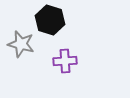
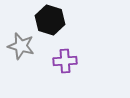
gray star: moved 2 px down
